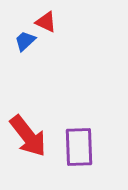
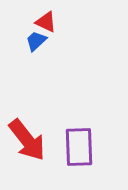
blue trapezoid: moved 11 px right
red arrow: moved 1 px left, 4 px down
